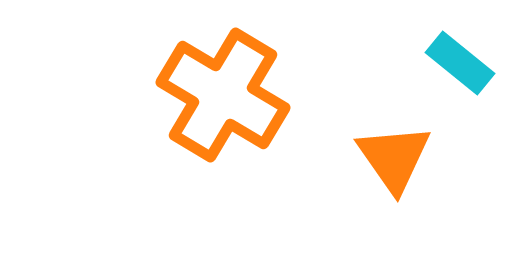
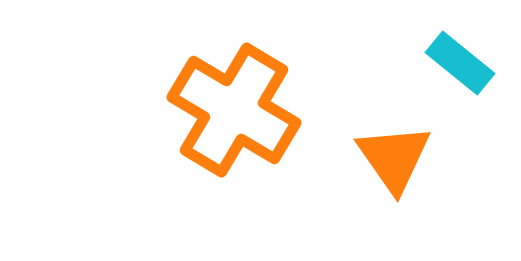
orange cross: moved 11 px right, 15 px down
